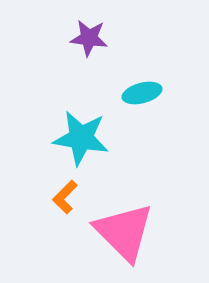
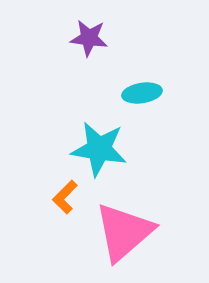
cyan ellipse: rotated 6 degrees clockwise
cyan star: moved 18 px right, 11 px down
pink triangle: rotated 34 degrees clockwise
